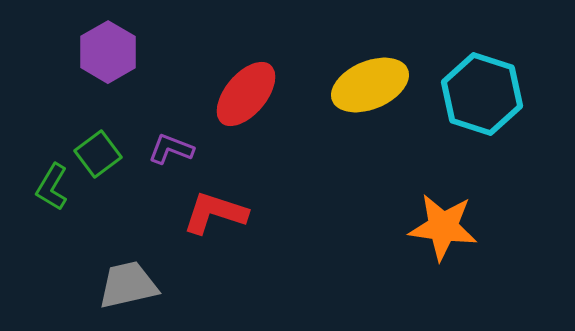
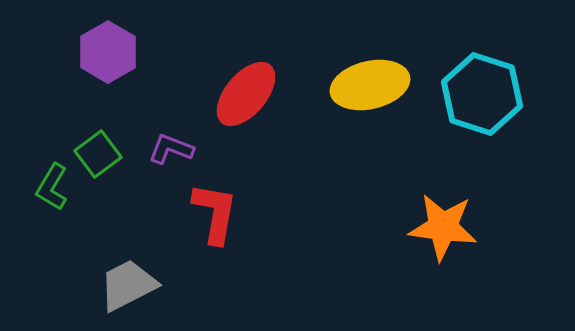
yellow ellipse: rotated 10 degrees clockwise
red L-shape: rotated 82 degrees clockwise
gray trapezoid: rotated 14 degrees counterclockwise
